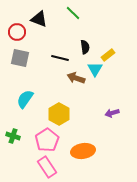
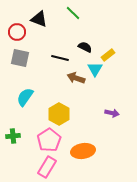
black semicircle: rotated 56 degrees counterclockwise
cyan semicircle: moved 2 px up
purple arrow: rotated 152 degrees counterclockwise
green cross: rotated 24 degrees counterclockwise
pink pentagon: moved 2 px right
pink rectangle: rotated 65 degrees clockwise
